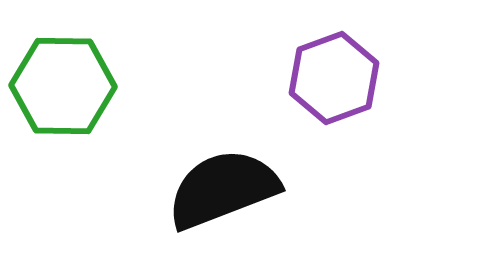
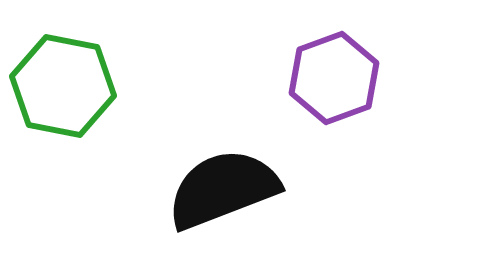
green hexagon: rotated 10 degrees clockwise
